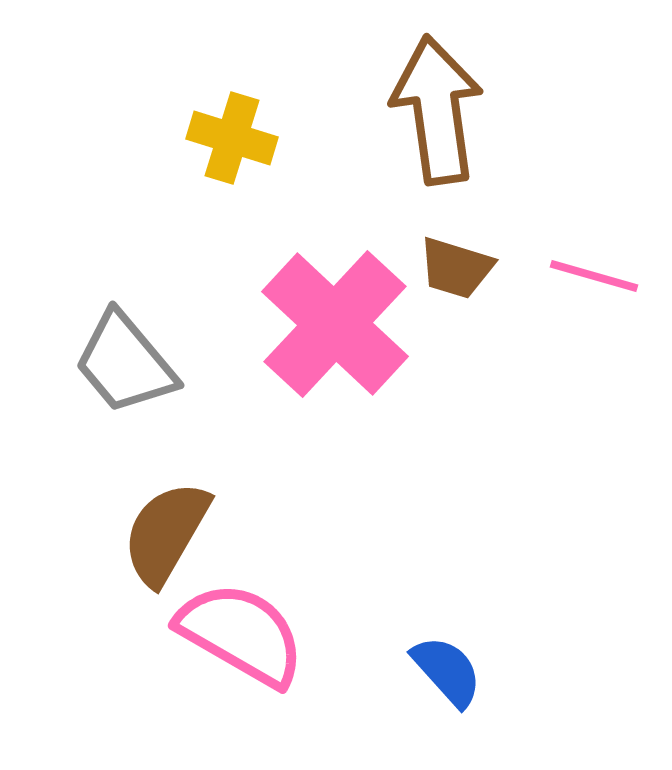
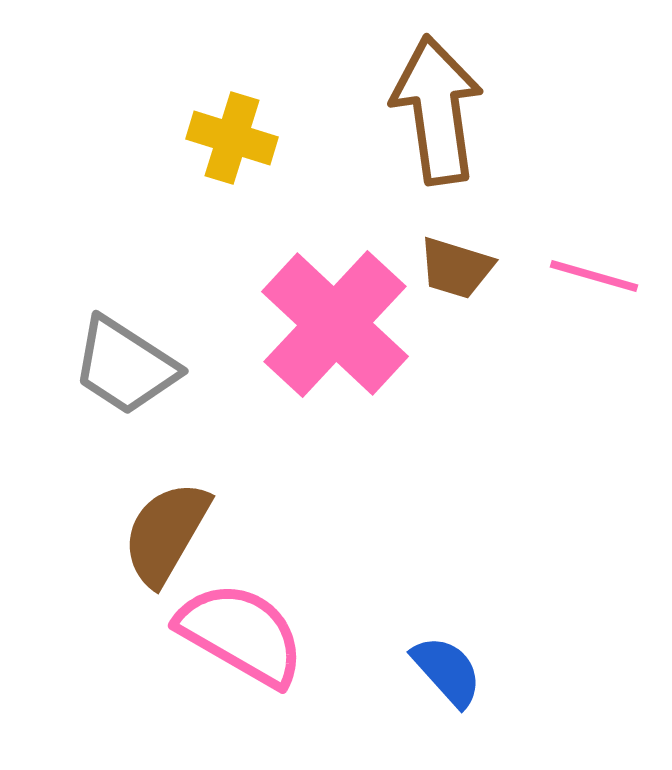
gray trapezoid: moved 3 px down; rotated 17 degrees counterclockwise
